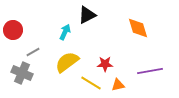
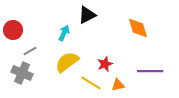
cyan arrow: moved 1 px left, 1 px down
gray line: moved 3 px left, 1 px up
red star: rotated 21 degrees counterclockwise
purple line: rotated 10 degrees clockwise
